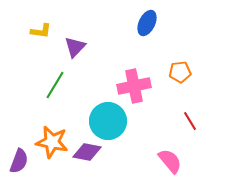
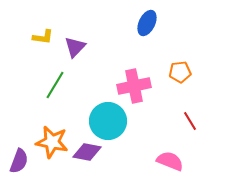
yellow L-shape: moved 2 px right, 6 px down
pink semicircle: rotated 28 degrees counterclockwise
